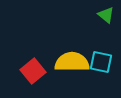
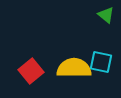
yellow semicircle: moved 2 px right, 6 px down
red square: moved 2 px left
